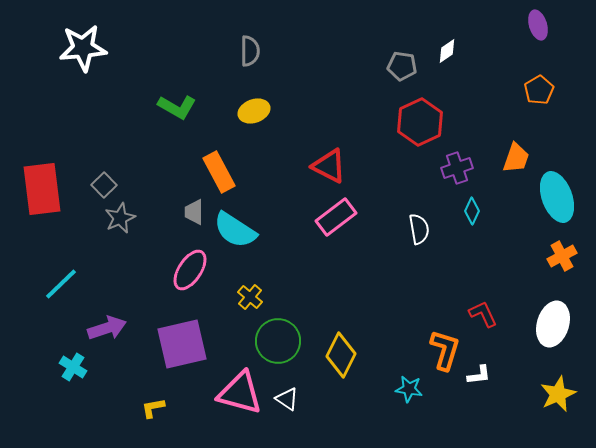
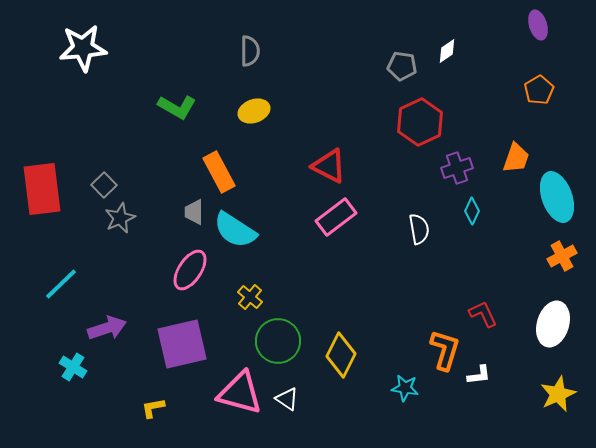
cyan star: moved 4 px left, 1 px up
